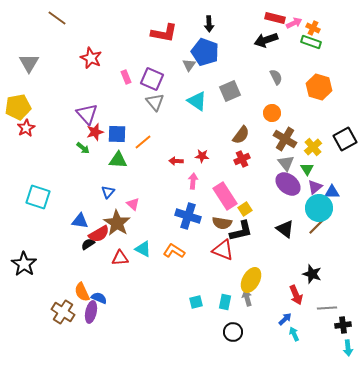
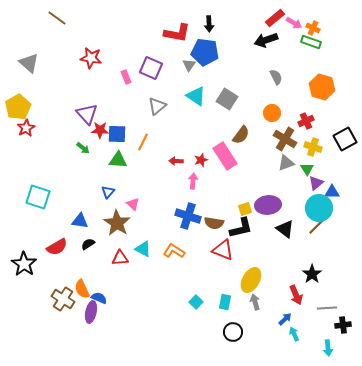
red rectangle at (275, 18): rotated 54 degrees counterclockwise
pink arrow at (294, 23): rotated 56 degrees clockwise
red L-shape at (164, 33): moved 13 px right
blue pentagon at (205, 52): rotated 12 degrees counterclockwise
red star at (91, 58): rotated 15 degrees counterclockwise
gray triangle at (29, 63): rotated 20 degrees counterclockwise
purple square at (152, 79): moved 1 px left, 11 px up
orange hexagon at (319, 87): moved 3 px right
gray square at (230, 91): moved 3 px left, 8 px down; rotated 35 degrees counterclockwise
cyan triangle at (197, 101): moved 1 px left, 5 px up
gray triangle at (155, 102): moved 2 px right, 4 px down; rotated 30 degrees clockwise
yellow pentagon at (18, 107): rotated 20 degrees counterclockwise
red star at (95, 132): moved 5 px right, 2 px up; rotated 18 degrees clockwise
orange line at (143, 142): rotated 24 degrees counterclockwise
yellow cross at (313, 147): rotated 30 degrees counterclockwise
red star at (202, 156): moved 1 px left, 4 px down; rotated 24 degrees counterclockwise
red cross at (242, 159): moved 64 px right, 38 px up
gray triangle at (286, 163): rotated 48 degrees clockwise
purple ellipse at (288, 184): moved 20 px left, 21 px down; rotated 45 degrees counterclockwise
purple triangle at (315, 187): moved 1 px right, 4 px up
pink rectangle at (225, 196): moved 40 px up
yellow square at (245, 209): rotated 16 degrees clockwise
brown semicircle at (222, 223): moved 8 px left
black L-shape at (241, 231): moved 3 px up
red semicircle at (99, 234): moved 42 px left, 13 px down
black star at (312, 274): rotated 18 degrees clockwise
orange semicircle at (82, 292): moved 3 px up
gray arrow at (247, 298): moved 8 px right, 4 px down
cyan square at (196, 302): rotated 32 degrees counterclockwise
brown cross at (63, 312): moved 13 px up
cyan arrow at (348, 348): moved 20 px left
